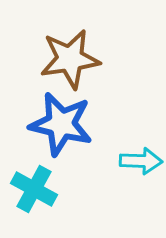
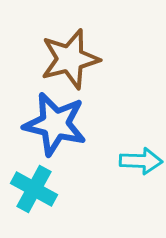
brown star: rotated 6 degrees counterclockwise
blue star: moved 6 px left
